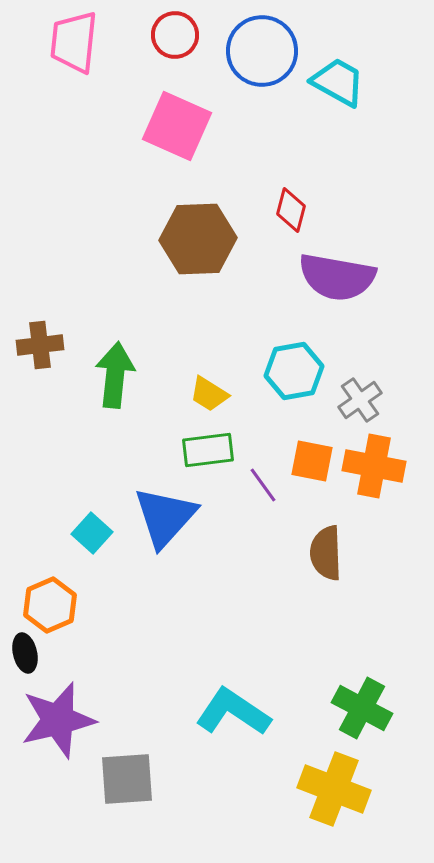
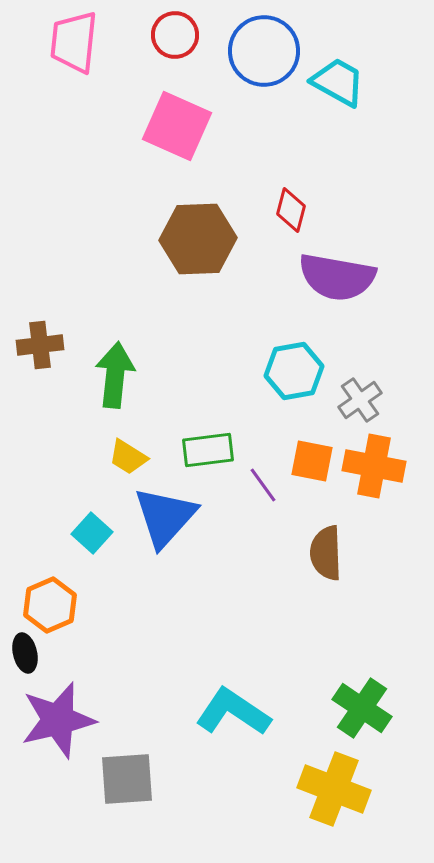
blue circle: moved 2 px right
yellow trapezoid: moved 81 px left, 63 px down
green cross: rotated 6 degrees clockwise
